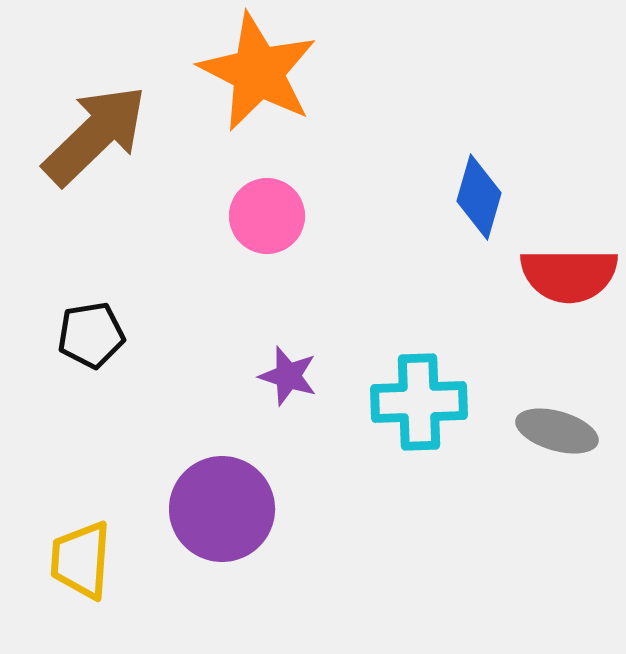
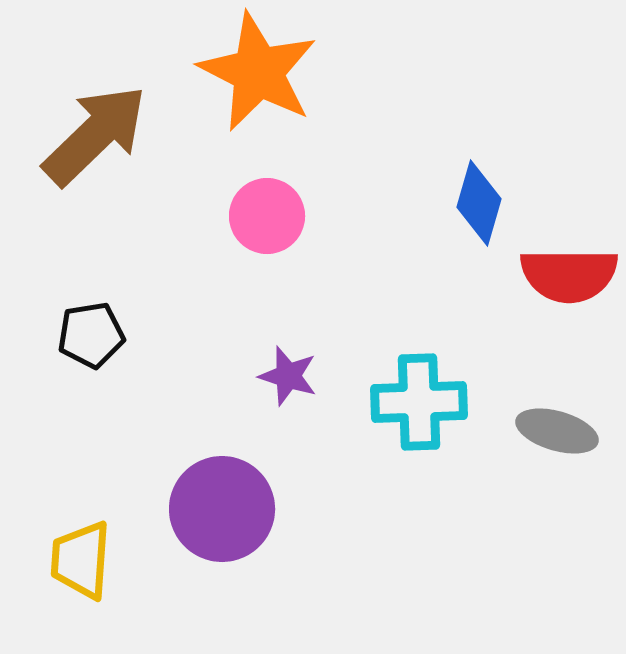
blue diamond: moved 6 px down
